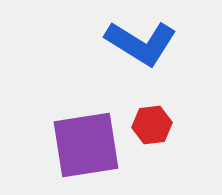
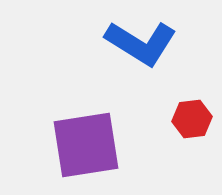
red hexagon: moved 40 px right, 6 px up
